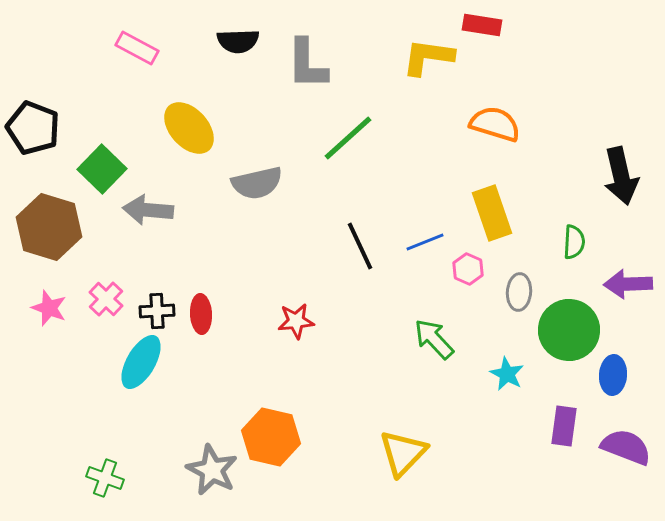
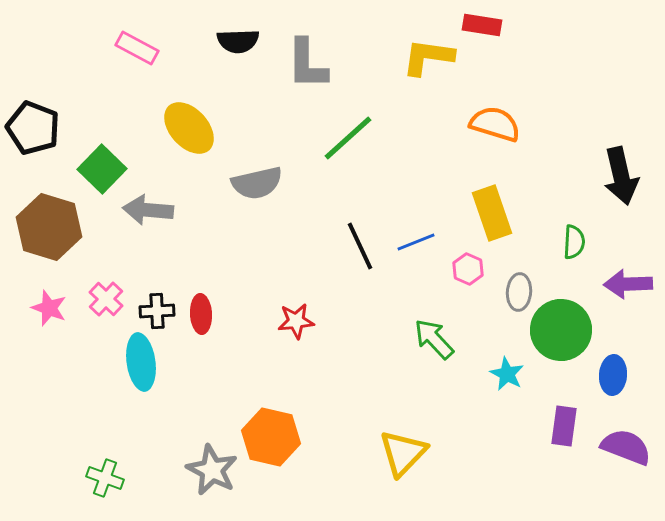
blue line: moved 9 px left
green circle: moved 8 px left
cyan ellipse: rotated 38 degrees counterclockwise
